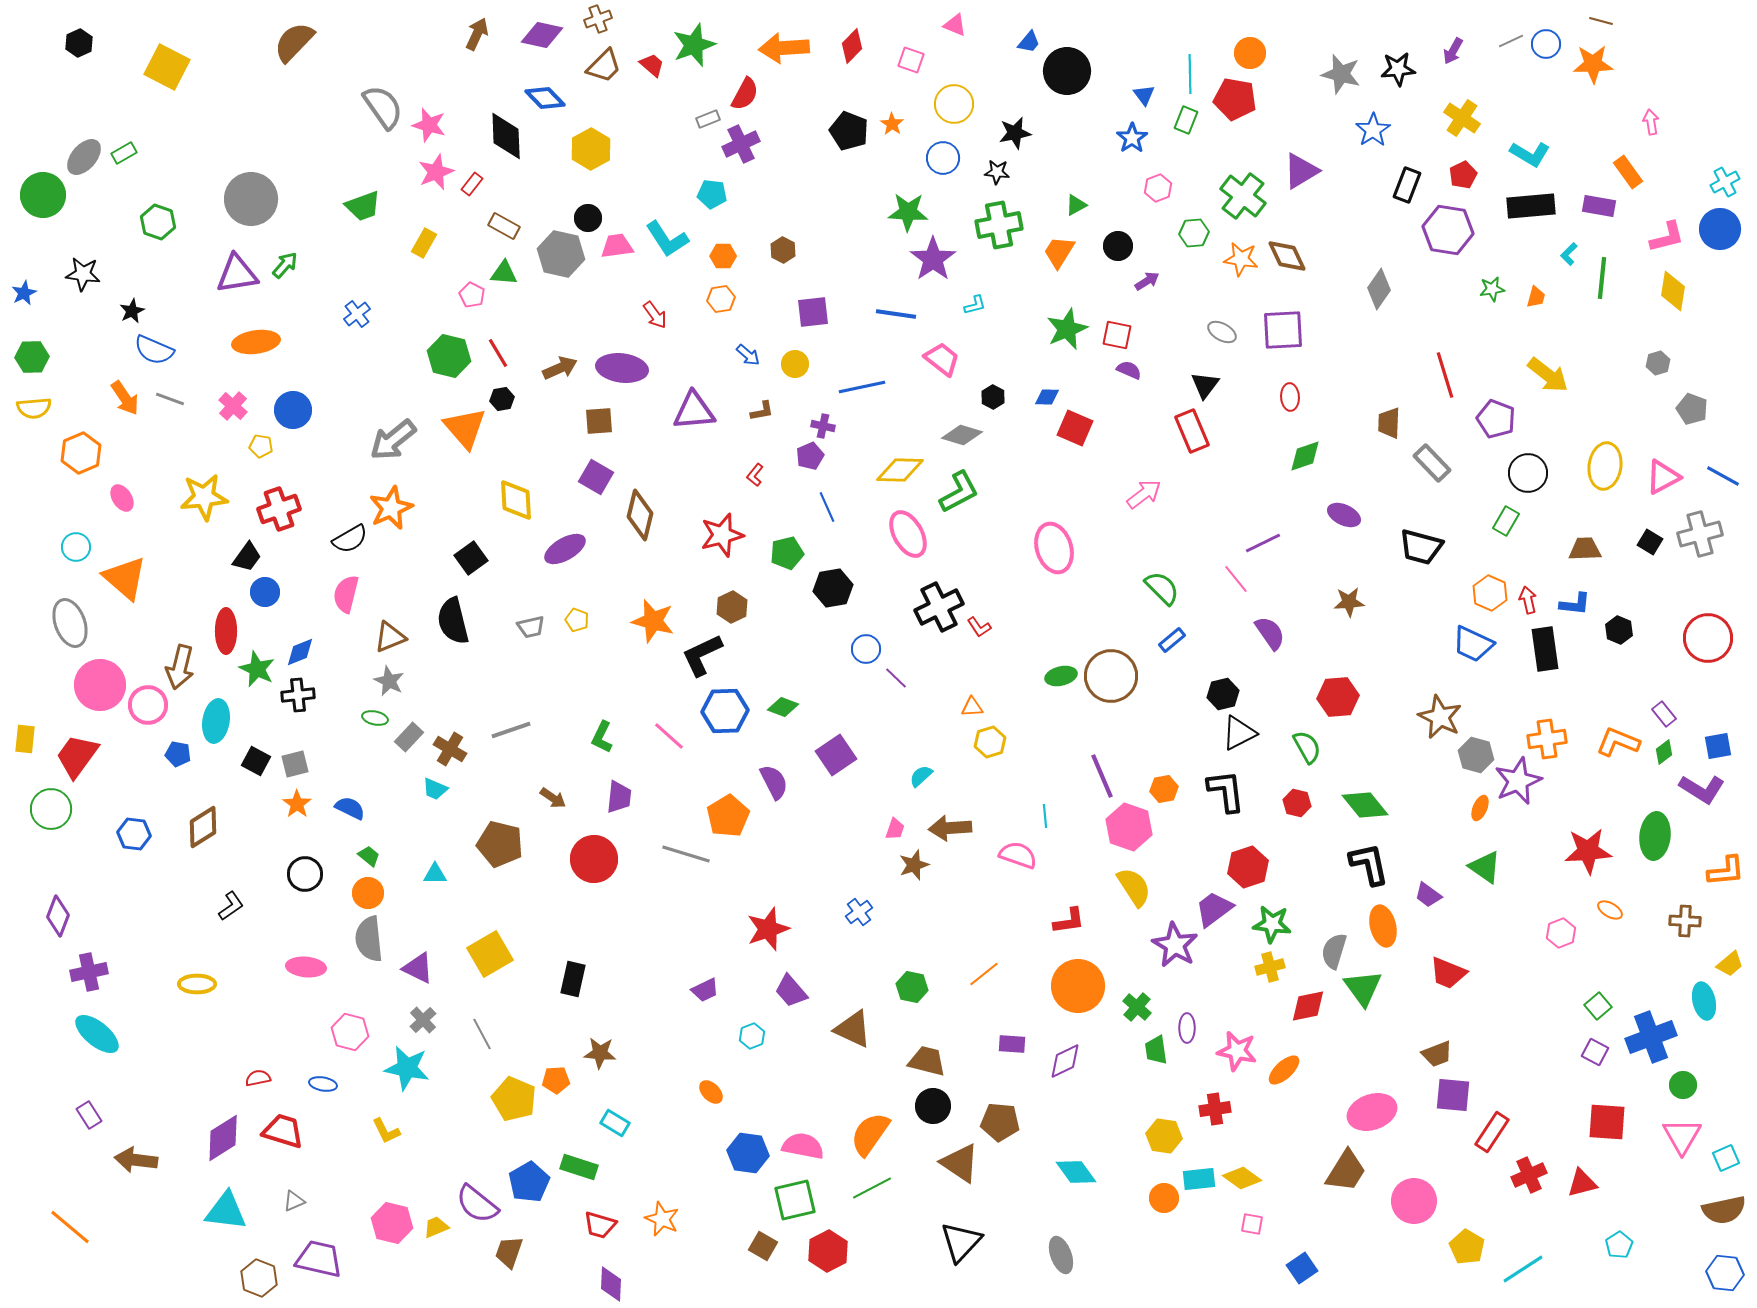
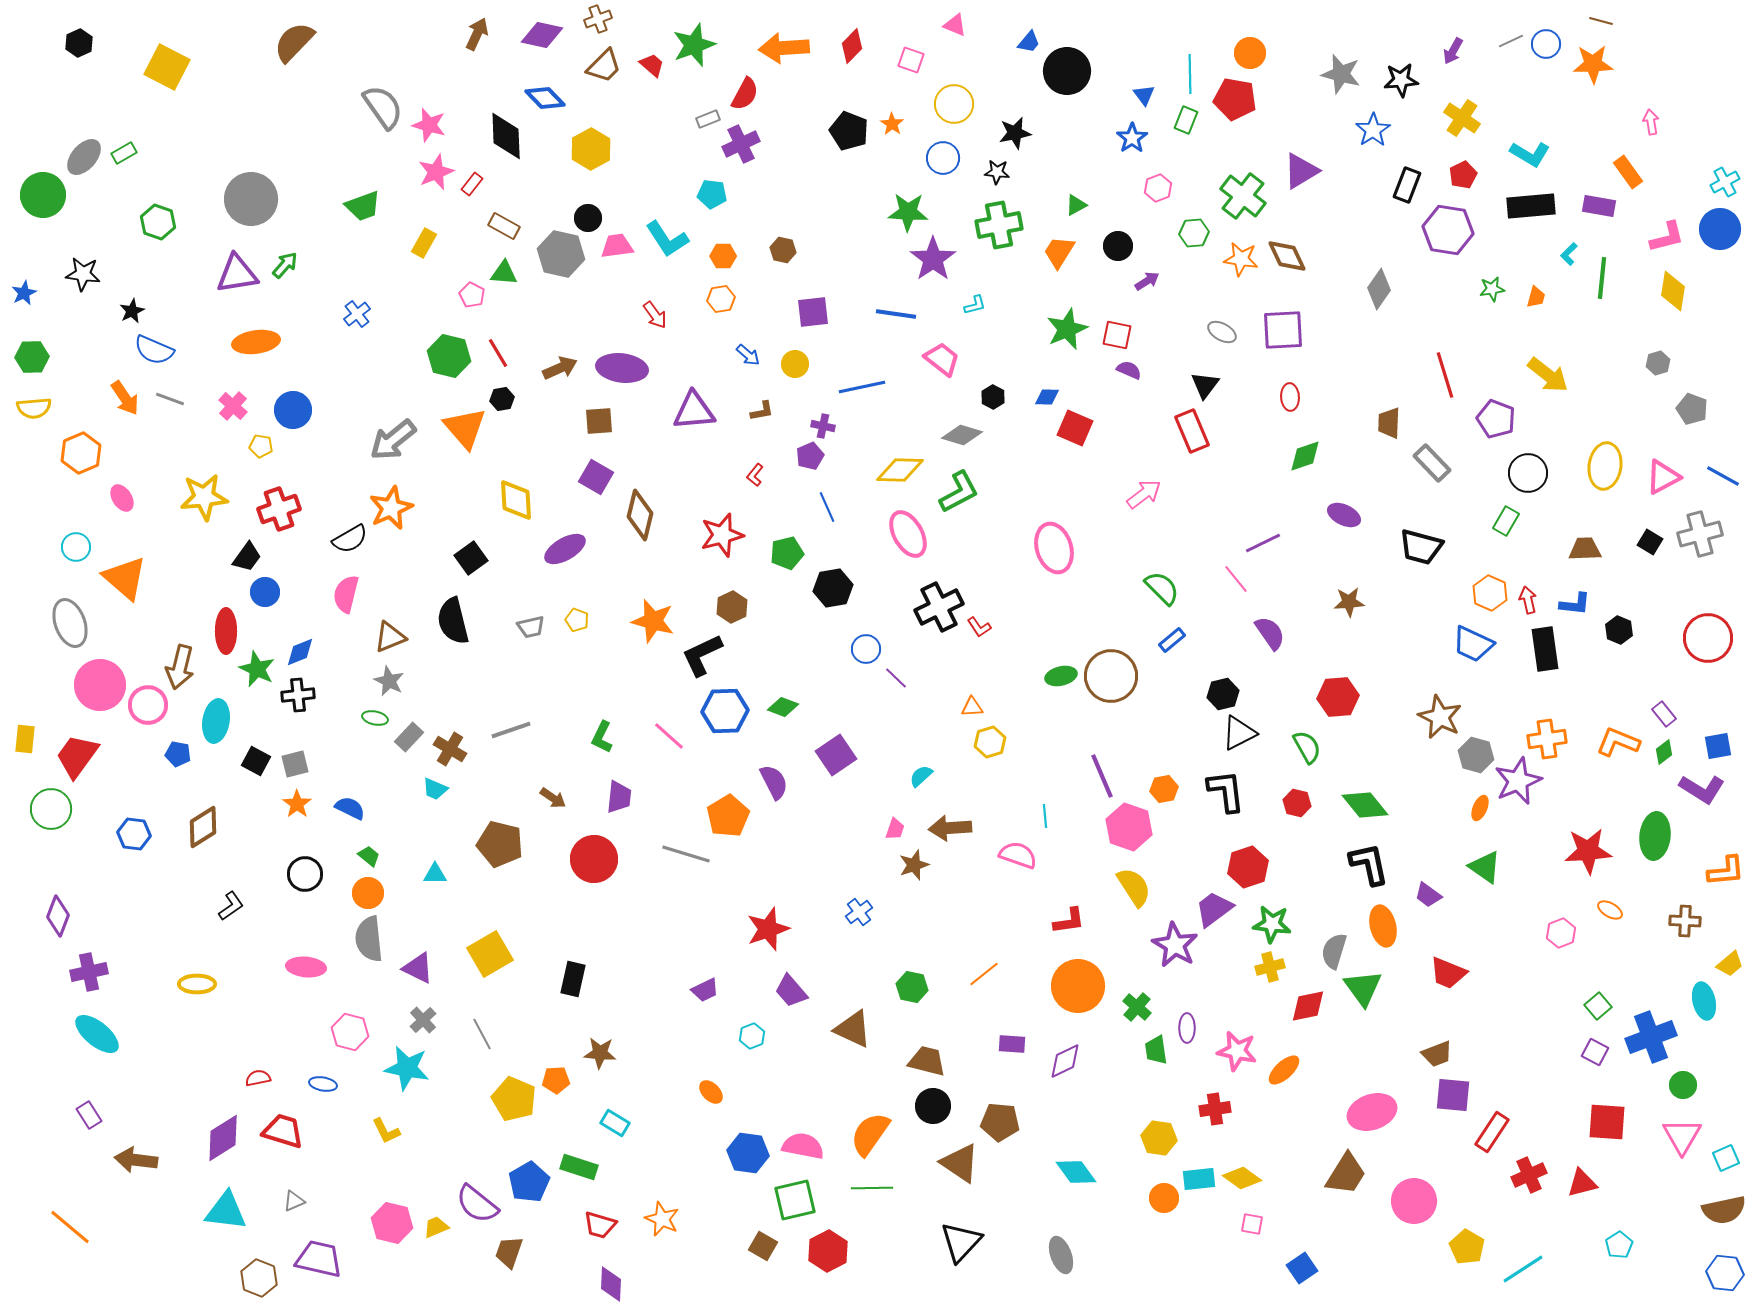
black star at (1398, 69): moved 3 px right, 11 px down
brown hexagon at (783, 250): rotated 15 degrees counterclockwise
yellow hexagon at (1164, 1136): moved 5 px left, 2 px down
brown trapezoid at (1346, 1171): moved 3 px down
green line at (872, 1188): rotated 27 degrees clockwise
